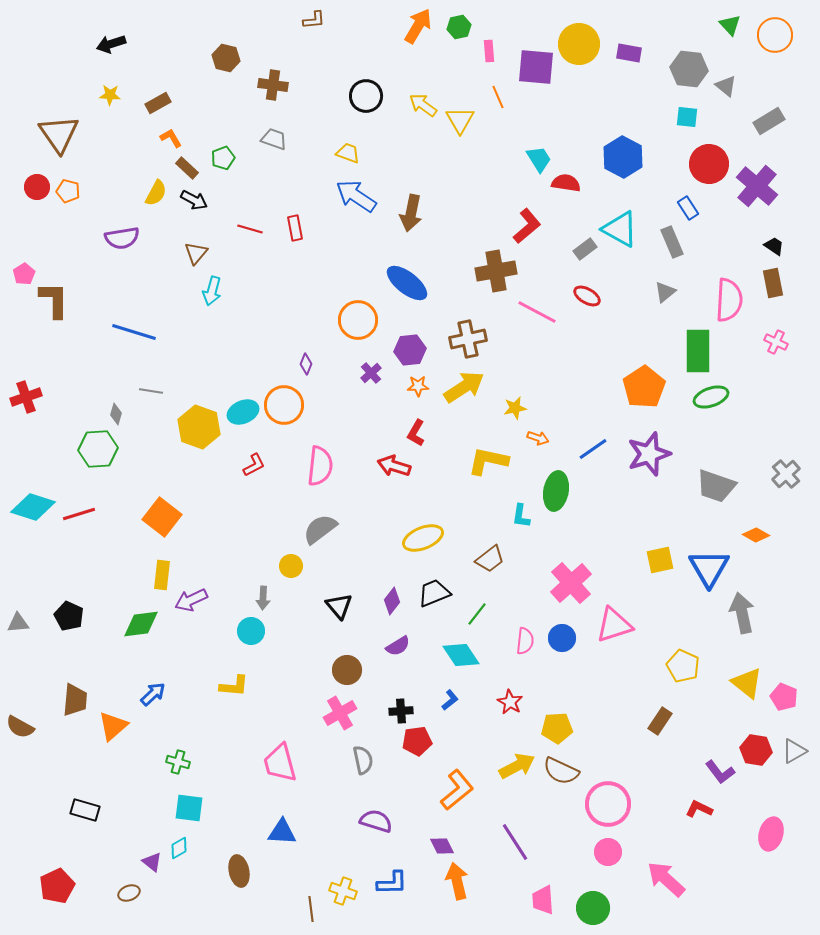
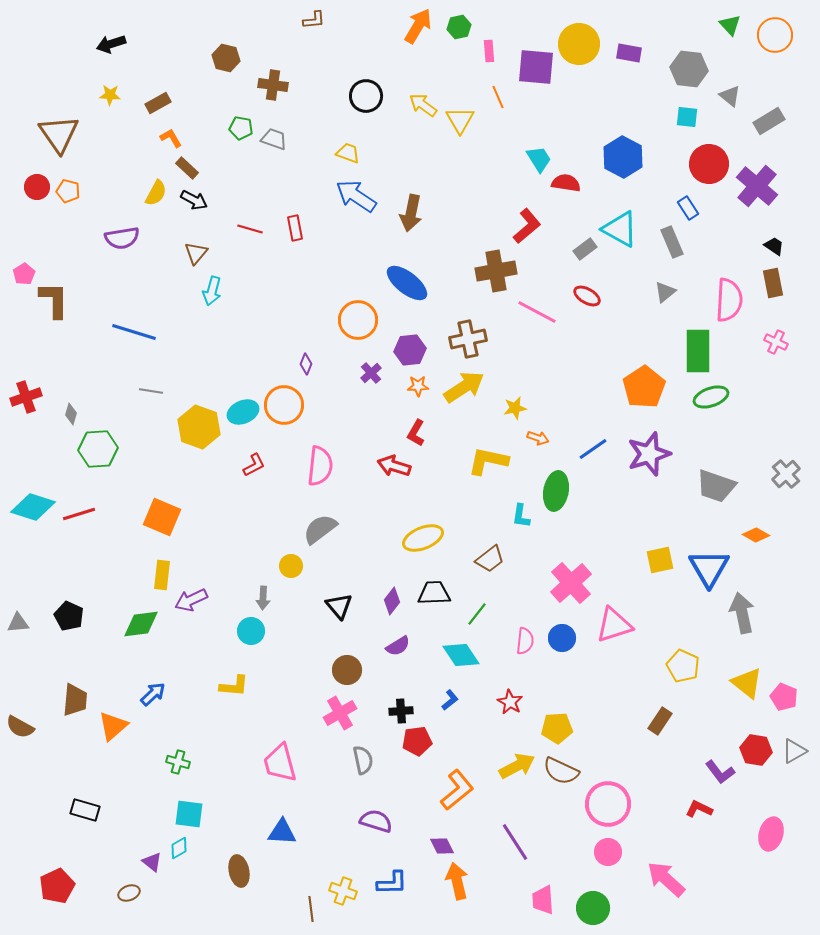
gray triangle at (726, 86): moved 4 px right, 10 px down
green pentagon at (223, 158): moved 18 px right, 30 px up; rotated 30 degrees clockwise
gray diamond at (116, 414): moved 45 px left
orange square at (162, 517): rotated 15 degrees counterclockwise
black trapezoid at (434, 593): rotated 20 degrees clockwise
cyan square at (189, 808): moved 6 px down
